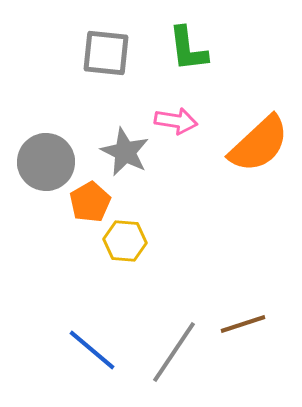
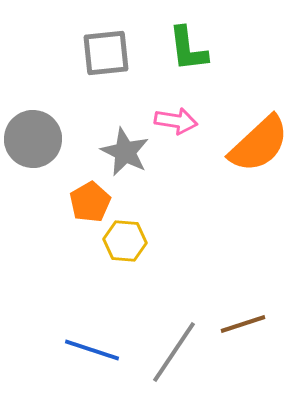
gray square: rotated 12 degrees counterclockwise
gray circle: moved 13 px left, 23 px up
blue line: rotated 22 degrees counterclockwise
